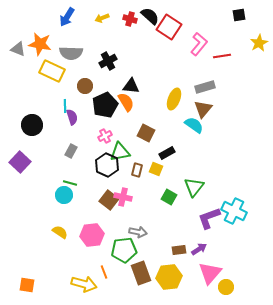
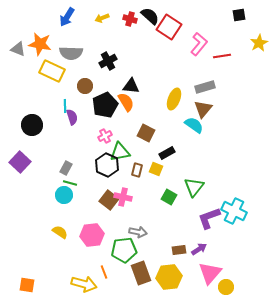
gray rectangle at (71, 151): moved 5 px left, 17 px down
